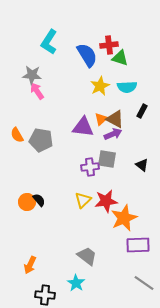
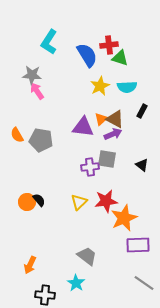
yellow triangle: moved 4 px left, 2 px down
